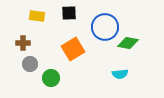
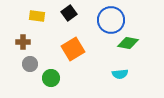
black square: rotated 35 degrees counterclockwise
blue circle: moved 6 px right, 7 px up
brown cross: moved 1 px up
